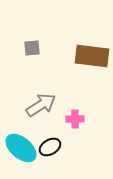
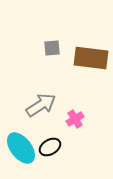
gray square: moved 20 px right
brown rectangle: moved 1 px left, 2 px down
pink cross: rotated 30 degrees counterclockwise
cyan ellipse: rotated 12 degrees clockwise
